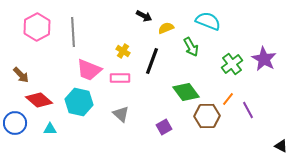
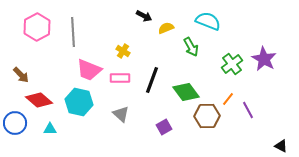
black line: moved 19 px down
